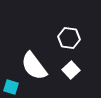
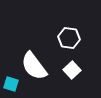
white square: moved 1 px right
cyan square: moved 3 px up
